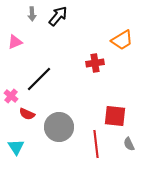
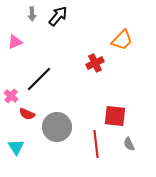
orange trapezoid: rotated 15 degrees counterclockwise
red cross: rotated 18 degrees counterclockwise
gray circle: moved 2 px left
